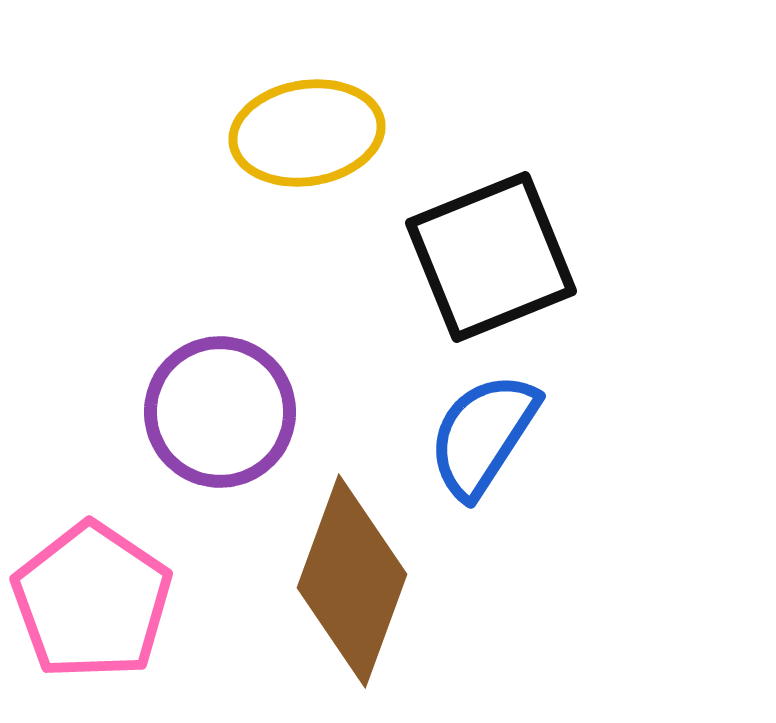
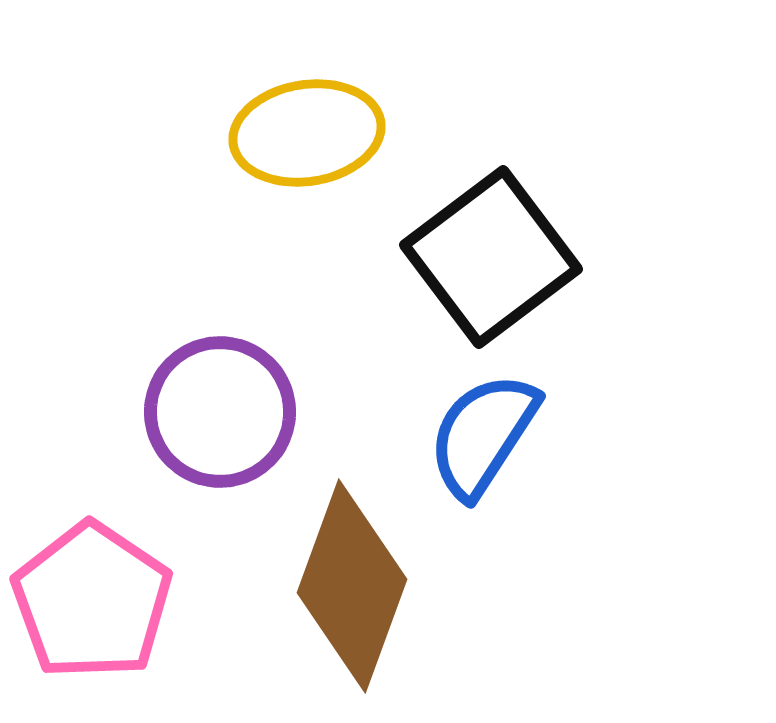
black square: rotated 15 degrees counterclockwise
brown diamond: moved 5 px down
